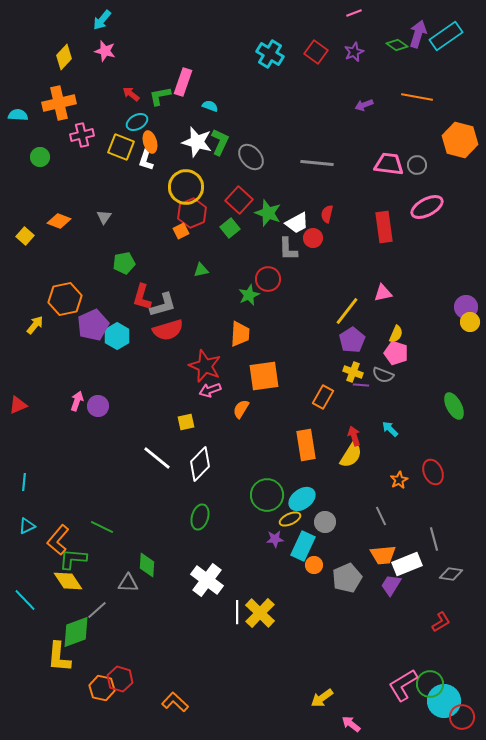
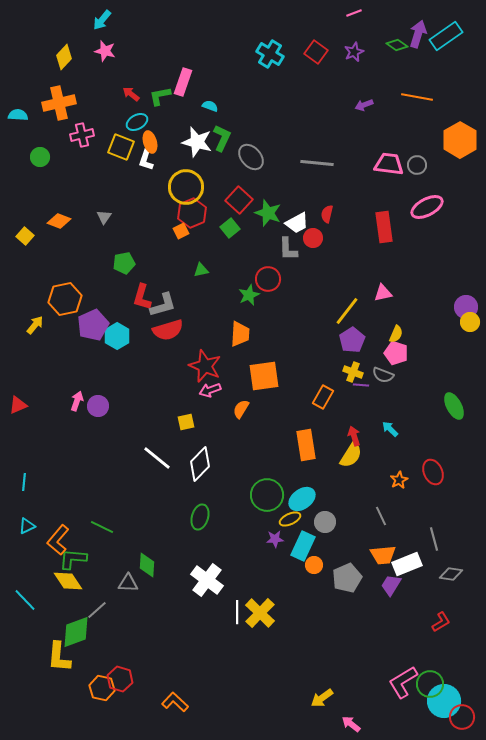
orange hexagon at (460, 140): rotated 16 degrees clockwise
green L-shape at (220, 142): moved 2 px right, 4 px up
pink L-shape at (403, 685): moved 3 px up
